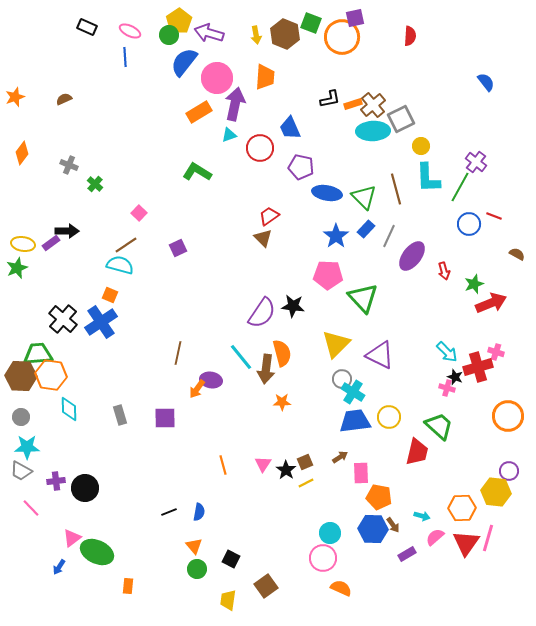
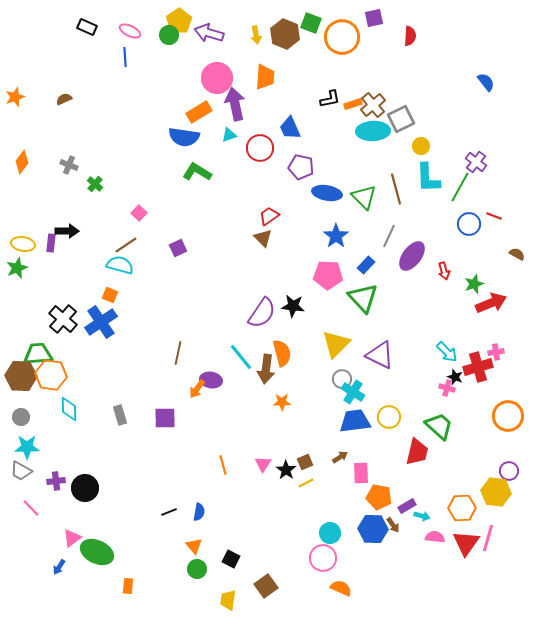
purple square at (355, 18): moved 19 px right
blue semicircle at (184, 62): moved 75 px down; rotated 120 degrees counterclockwise
purple arrow at (235, 104): rotated 24 degrees counterclockwise
orange diamond at (22, 153): moved 9 px down
blue rectangle at (366, 229): moved 36 px down
purple rectangle at (51, 243): rotated 48 degrees counterclockwise
pink cross at (496, 352): rotated 28 degrees counterclockwise
pink semicircle at (435, 537): rotated 48 degrees clockwise
purple rectangle at (407, 554): moved 48 px up
